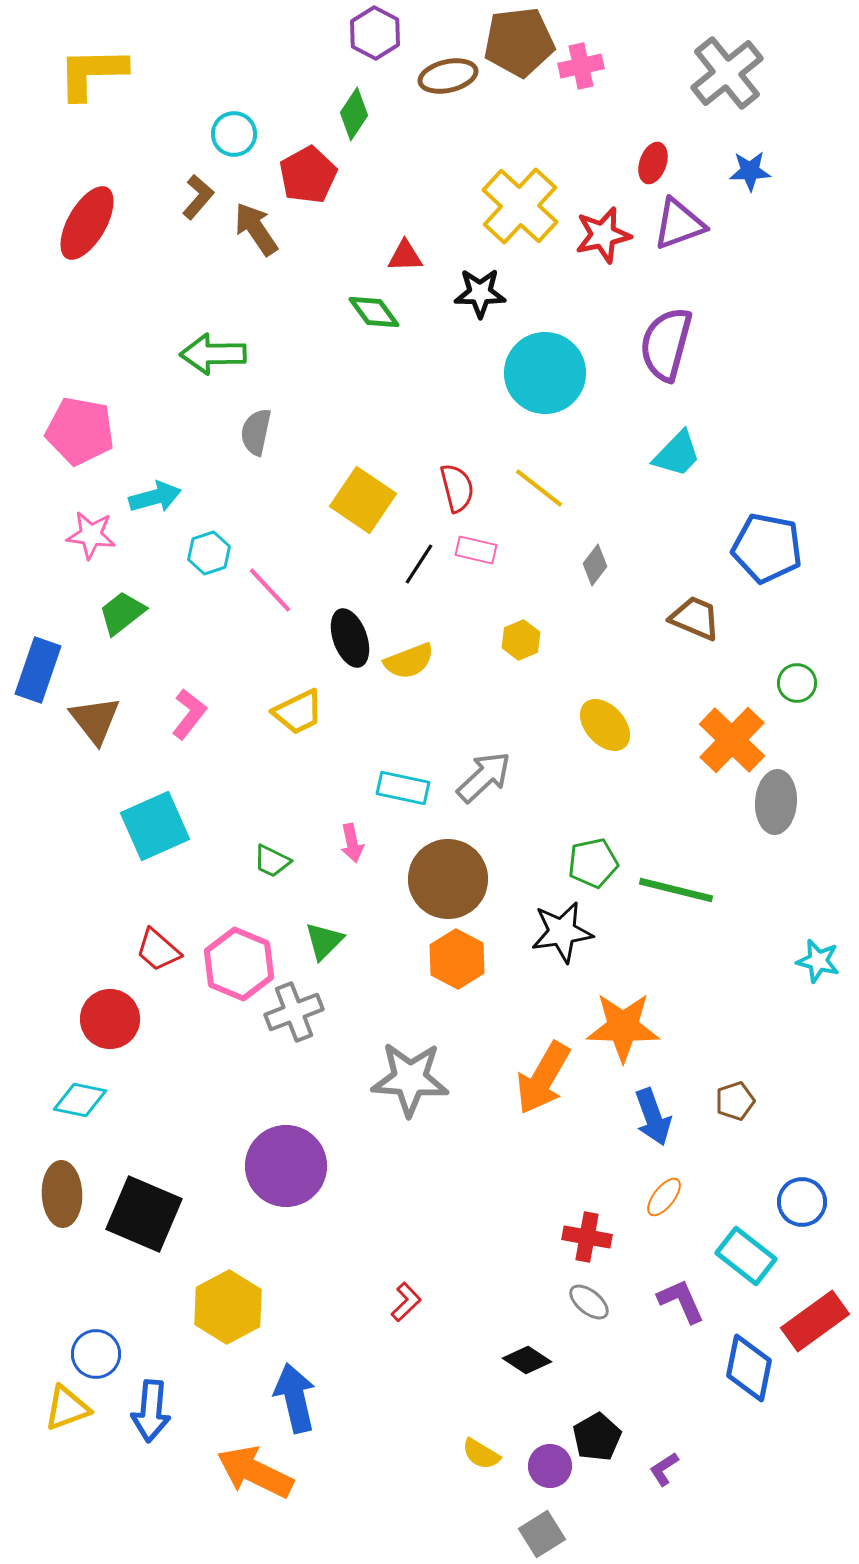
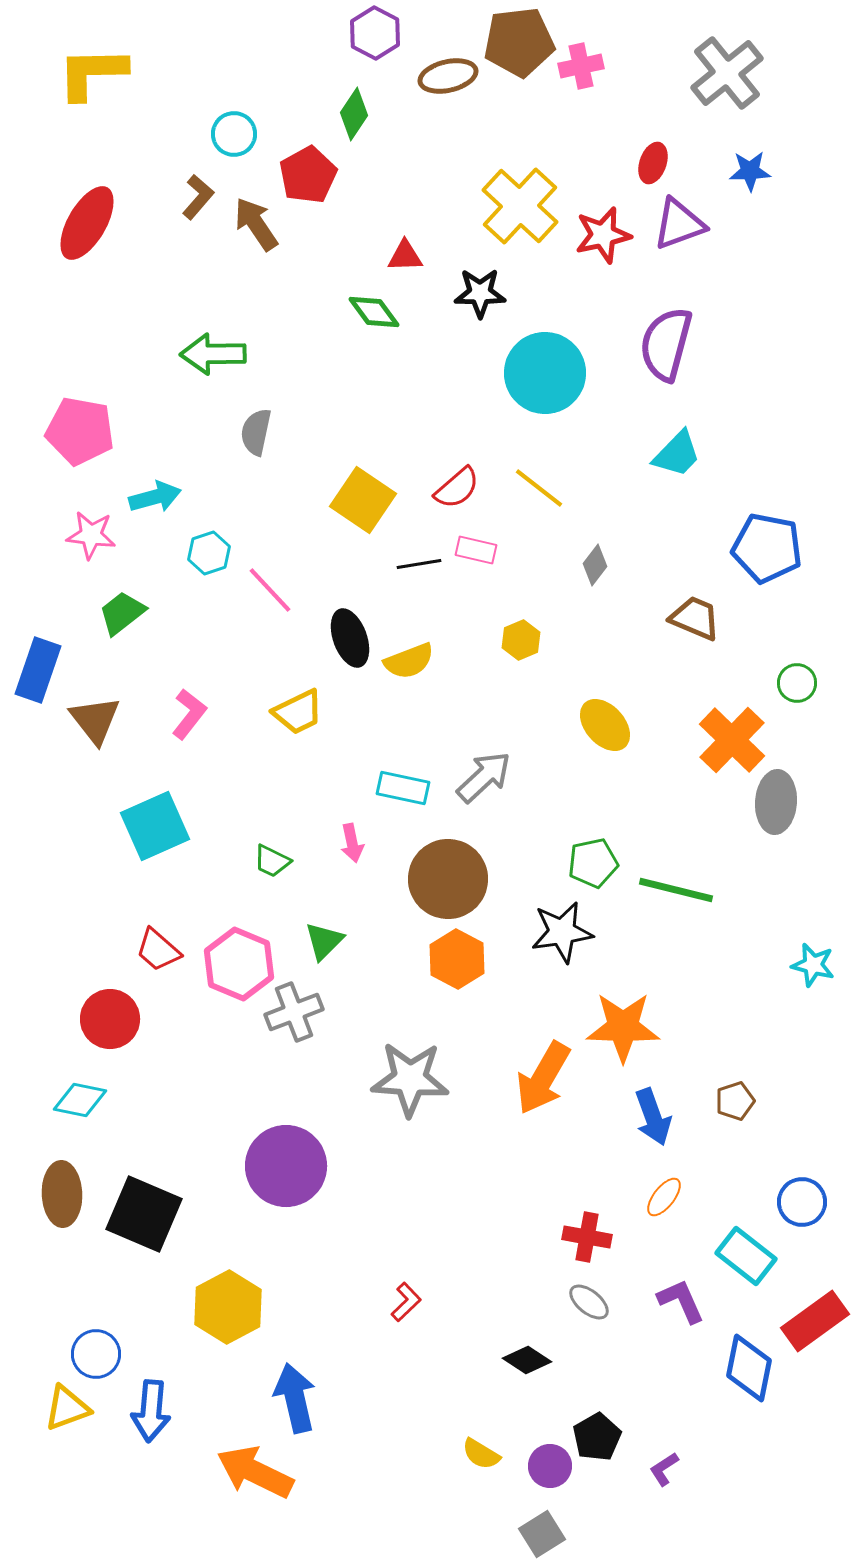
brown arrow at (256, 229): moved 5 px up
red semicircle at (457, 488): rotated 63 degrees clockwise
black line at (419, 564): rotated 48 degrees clockwise
cyan star at (818, 961): moved 5 px left, 4 px down
